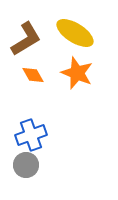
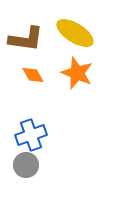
brown L-shape: rotated 39 degrees clockwise
